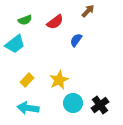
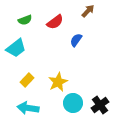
cyan trapezoid: moved 1 px right, 4 px down
yellow star: moved 1 px left, 2 px down
